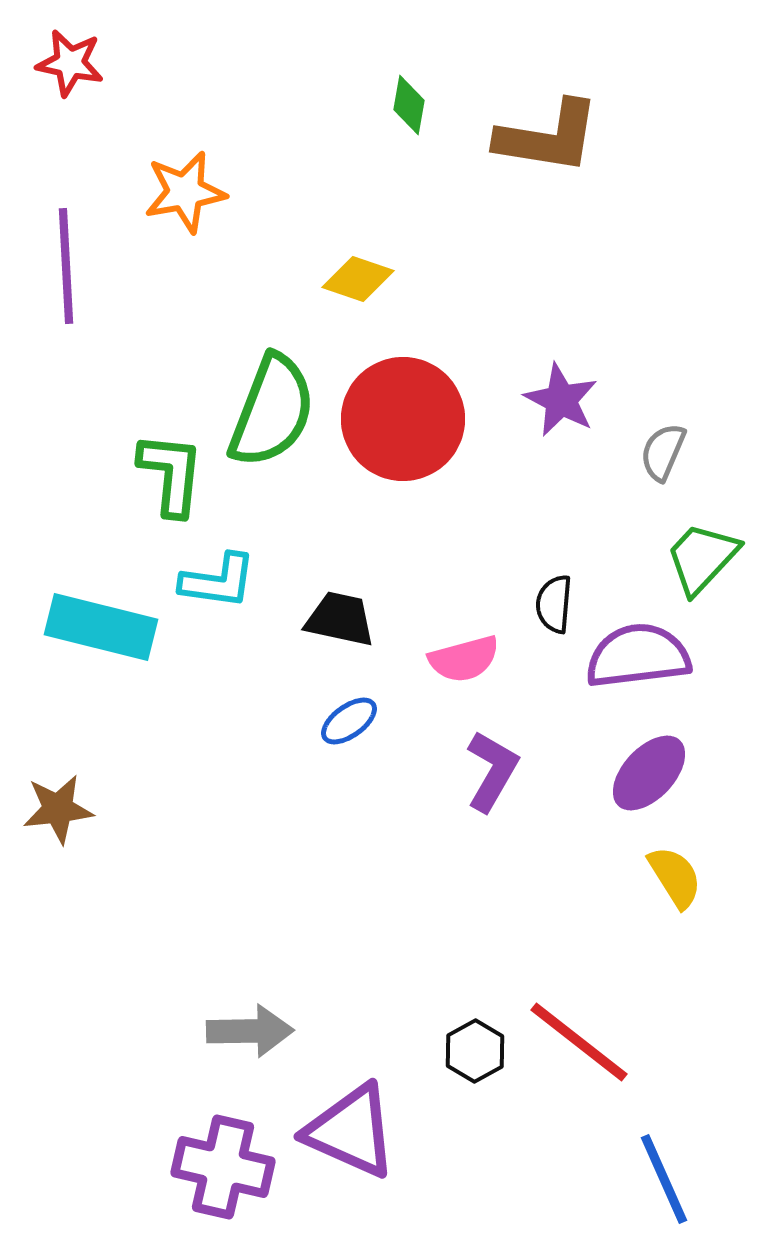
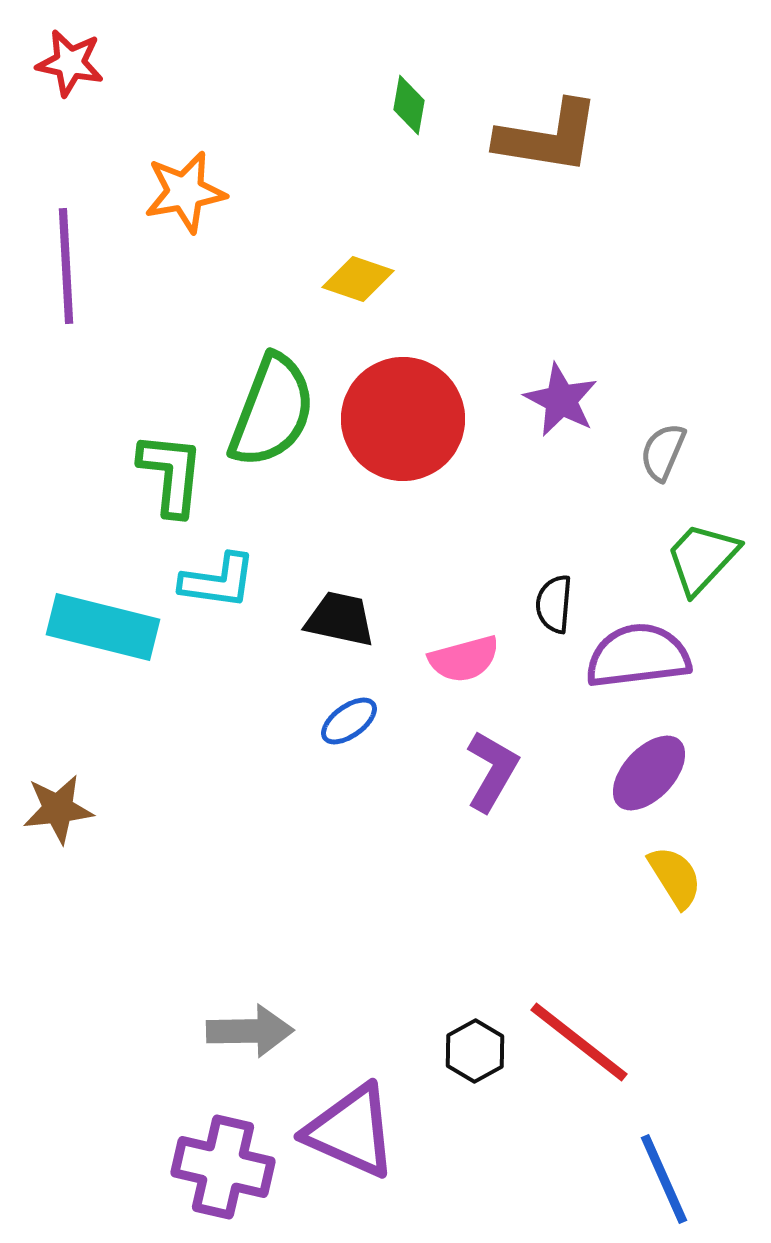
cyan rectangle: moved 2 px right
